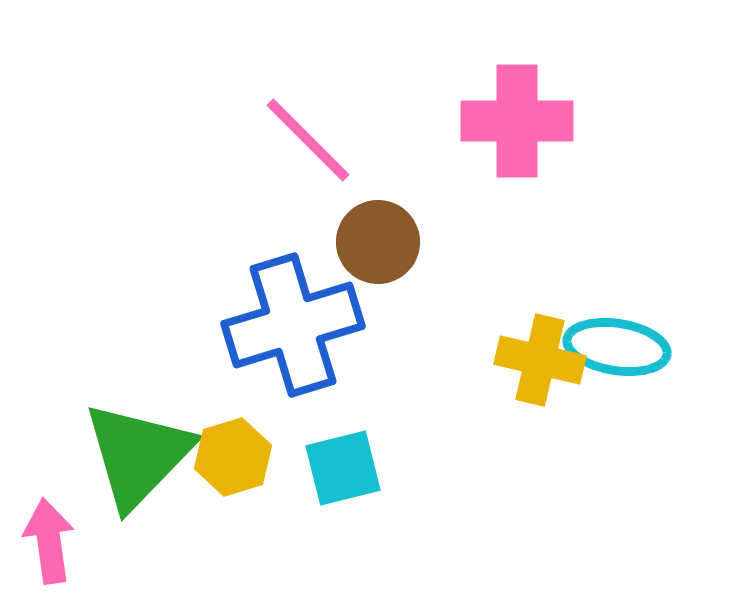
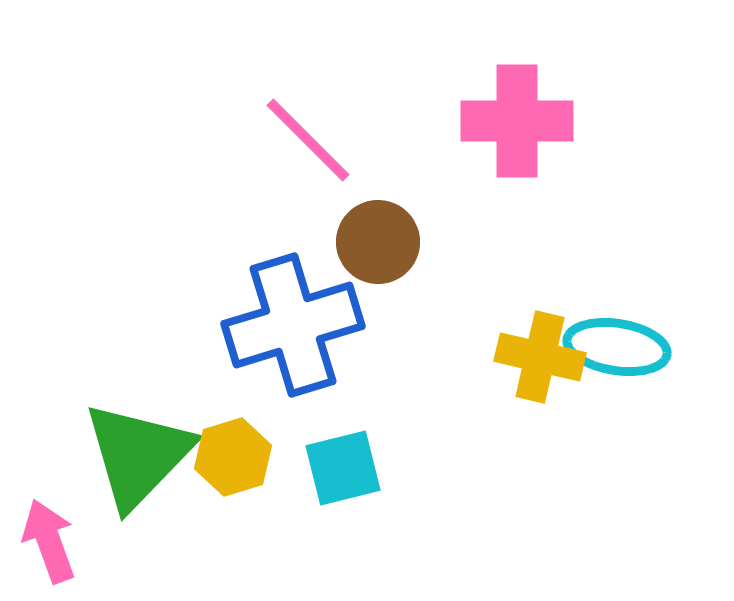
yellow cross: moved 3 px up
pink arrow: rotated 12 degrees counterclockwise
